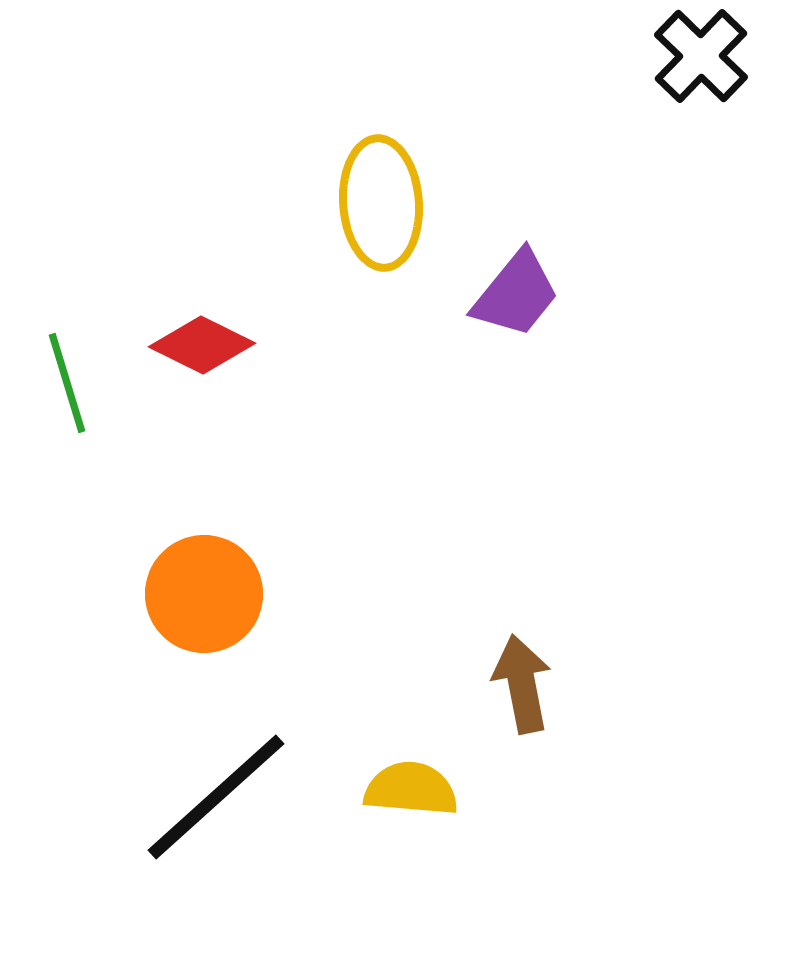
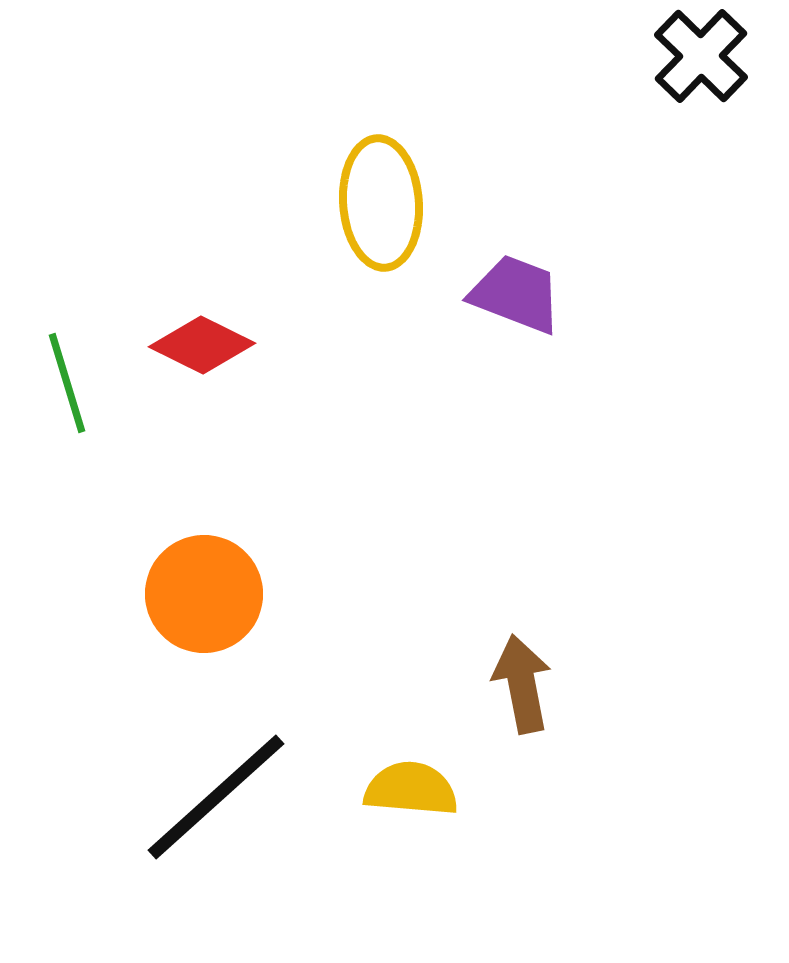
purple trapezoid: rotated 108 degrees counterclockwise
